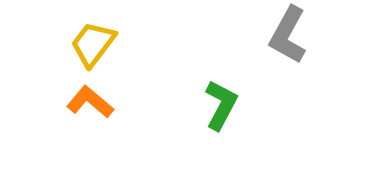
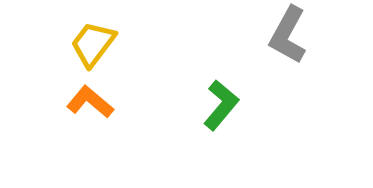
green L-shape: rotated 12 degrees clockwise
